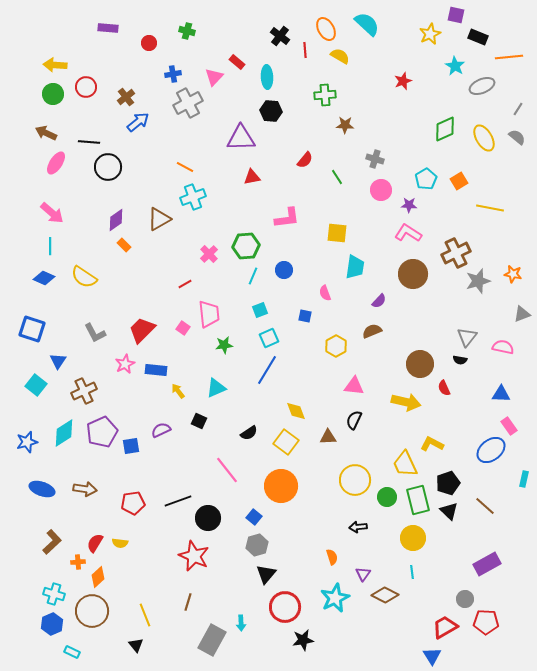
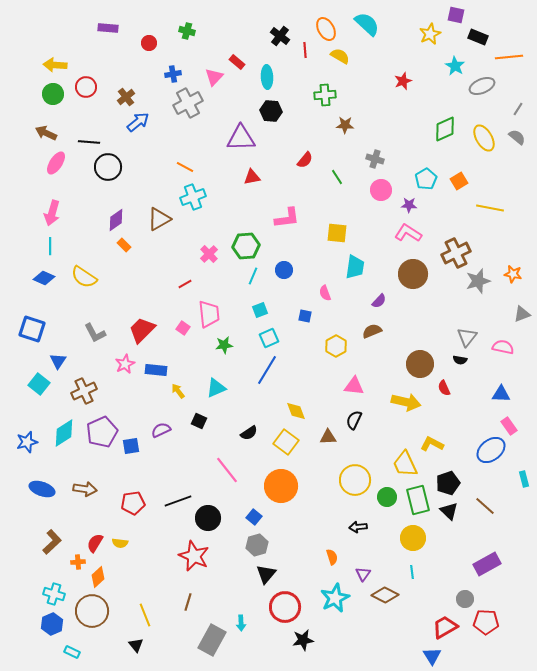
pink arrow at (52, 213): rotated 65 degrees clockwise
cyan square at (36, 385): moved 3 px right, 1 px up
cyan rectangle at (524, 479): rotated 28 degrees counterclockwise
